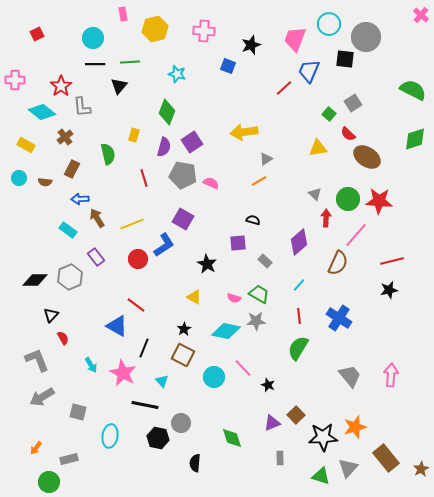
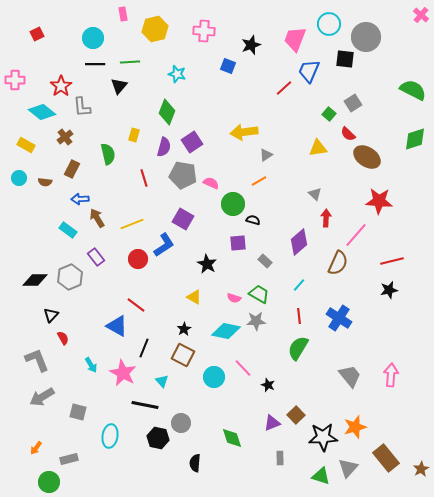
gray triangle at (266, 159): moved 4 px up
green circle at (348, 199): moved 115 px left, 5 px down
